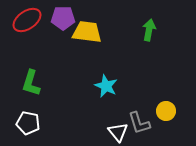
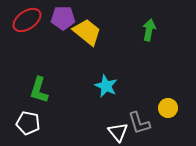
yellow trapezoid: rotated 32 degrees clockwise
green L-shape: moved 8 px right, 7 px down
yellow circle: moved 2 px right, 3 px up
